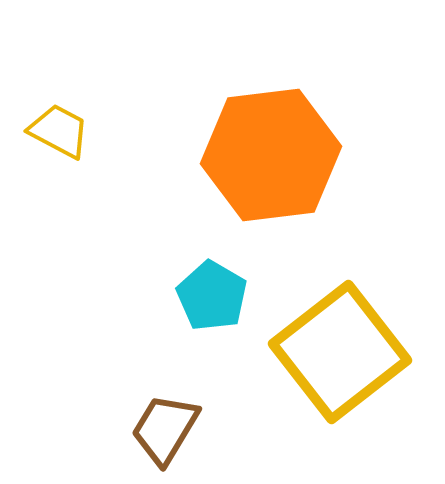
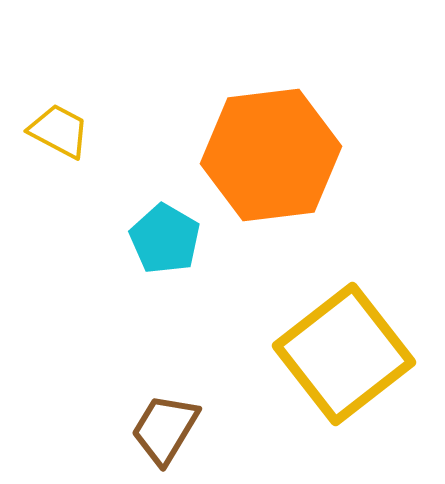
cyan pentagon: moved 47 px left, 57 px up
yellow square: moved 4 px right, 2 px down
